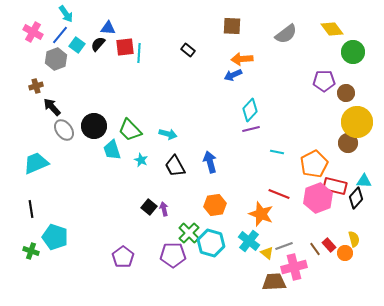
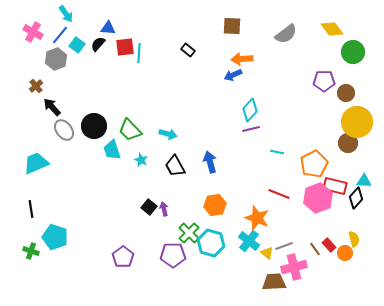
brown cross at (36, 86): rotated 24 degrees counterclockwise
orange star at (261, 214): moved 4 px left, 4 px down
